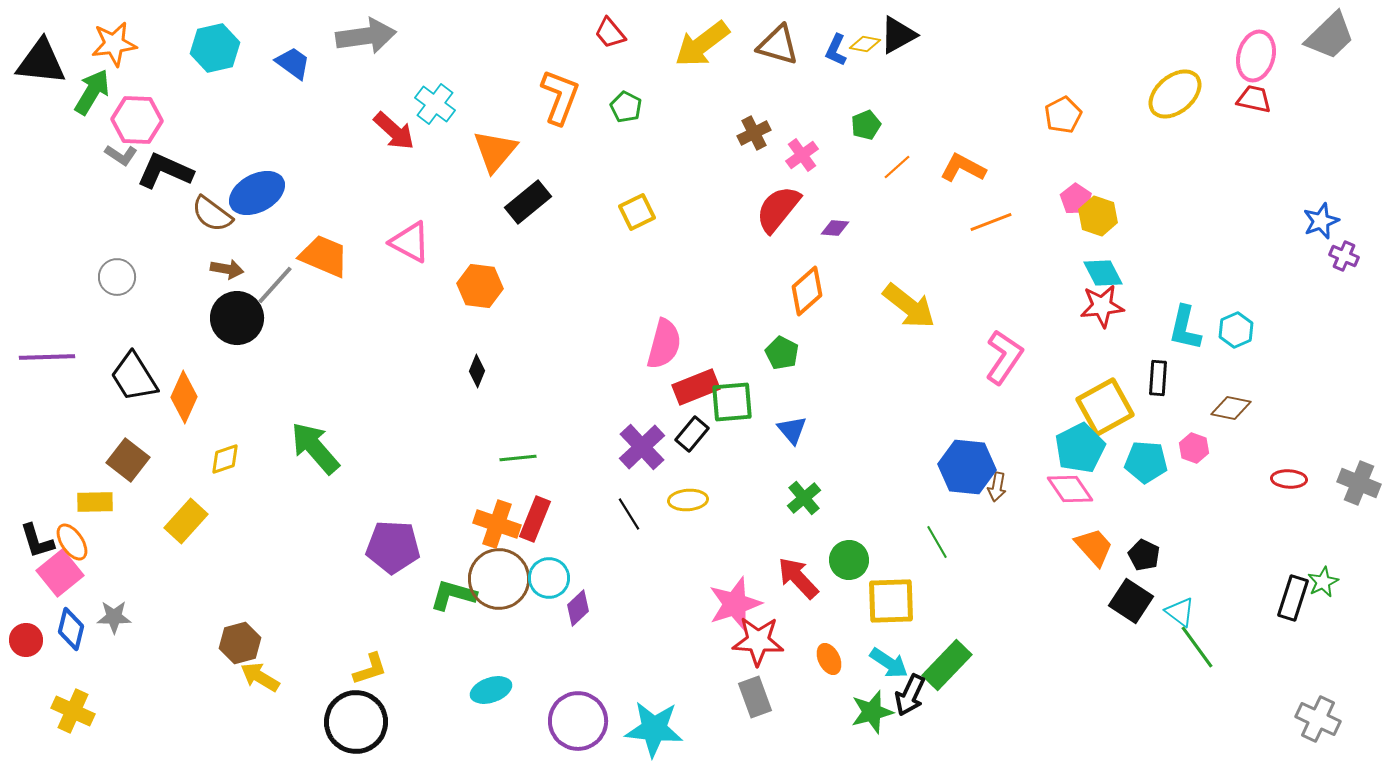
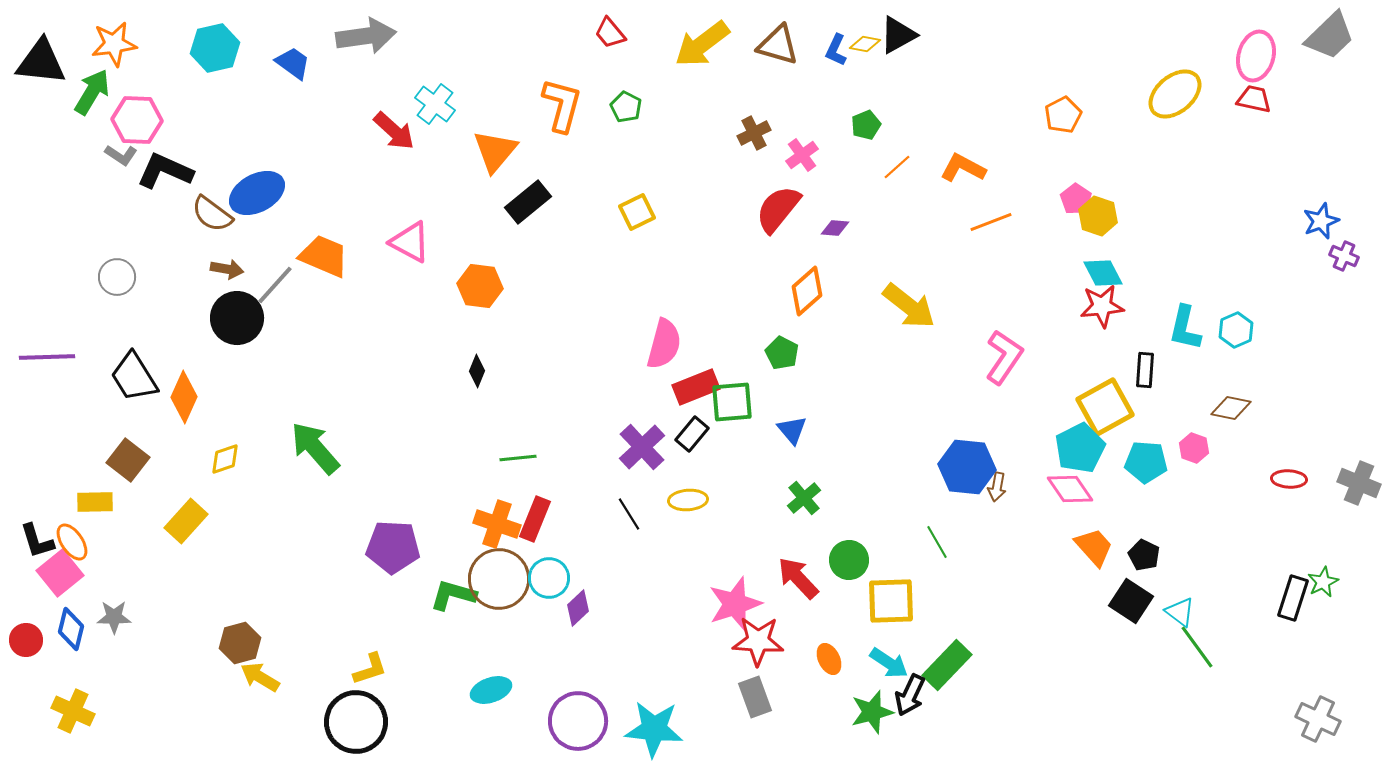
orange L-shape at (560, 97): moved 2 px right, 8 px down; rotated 6 degrees counterclockwise
black rectangle at (1158, 378): moved 13 px left, 8 px up
